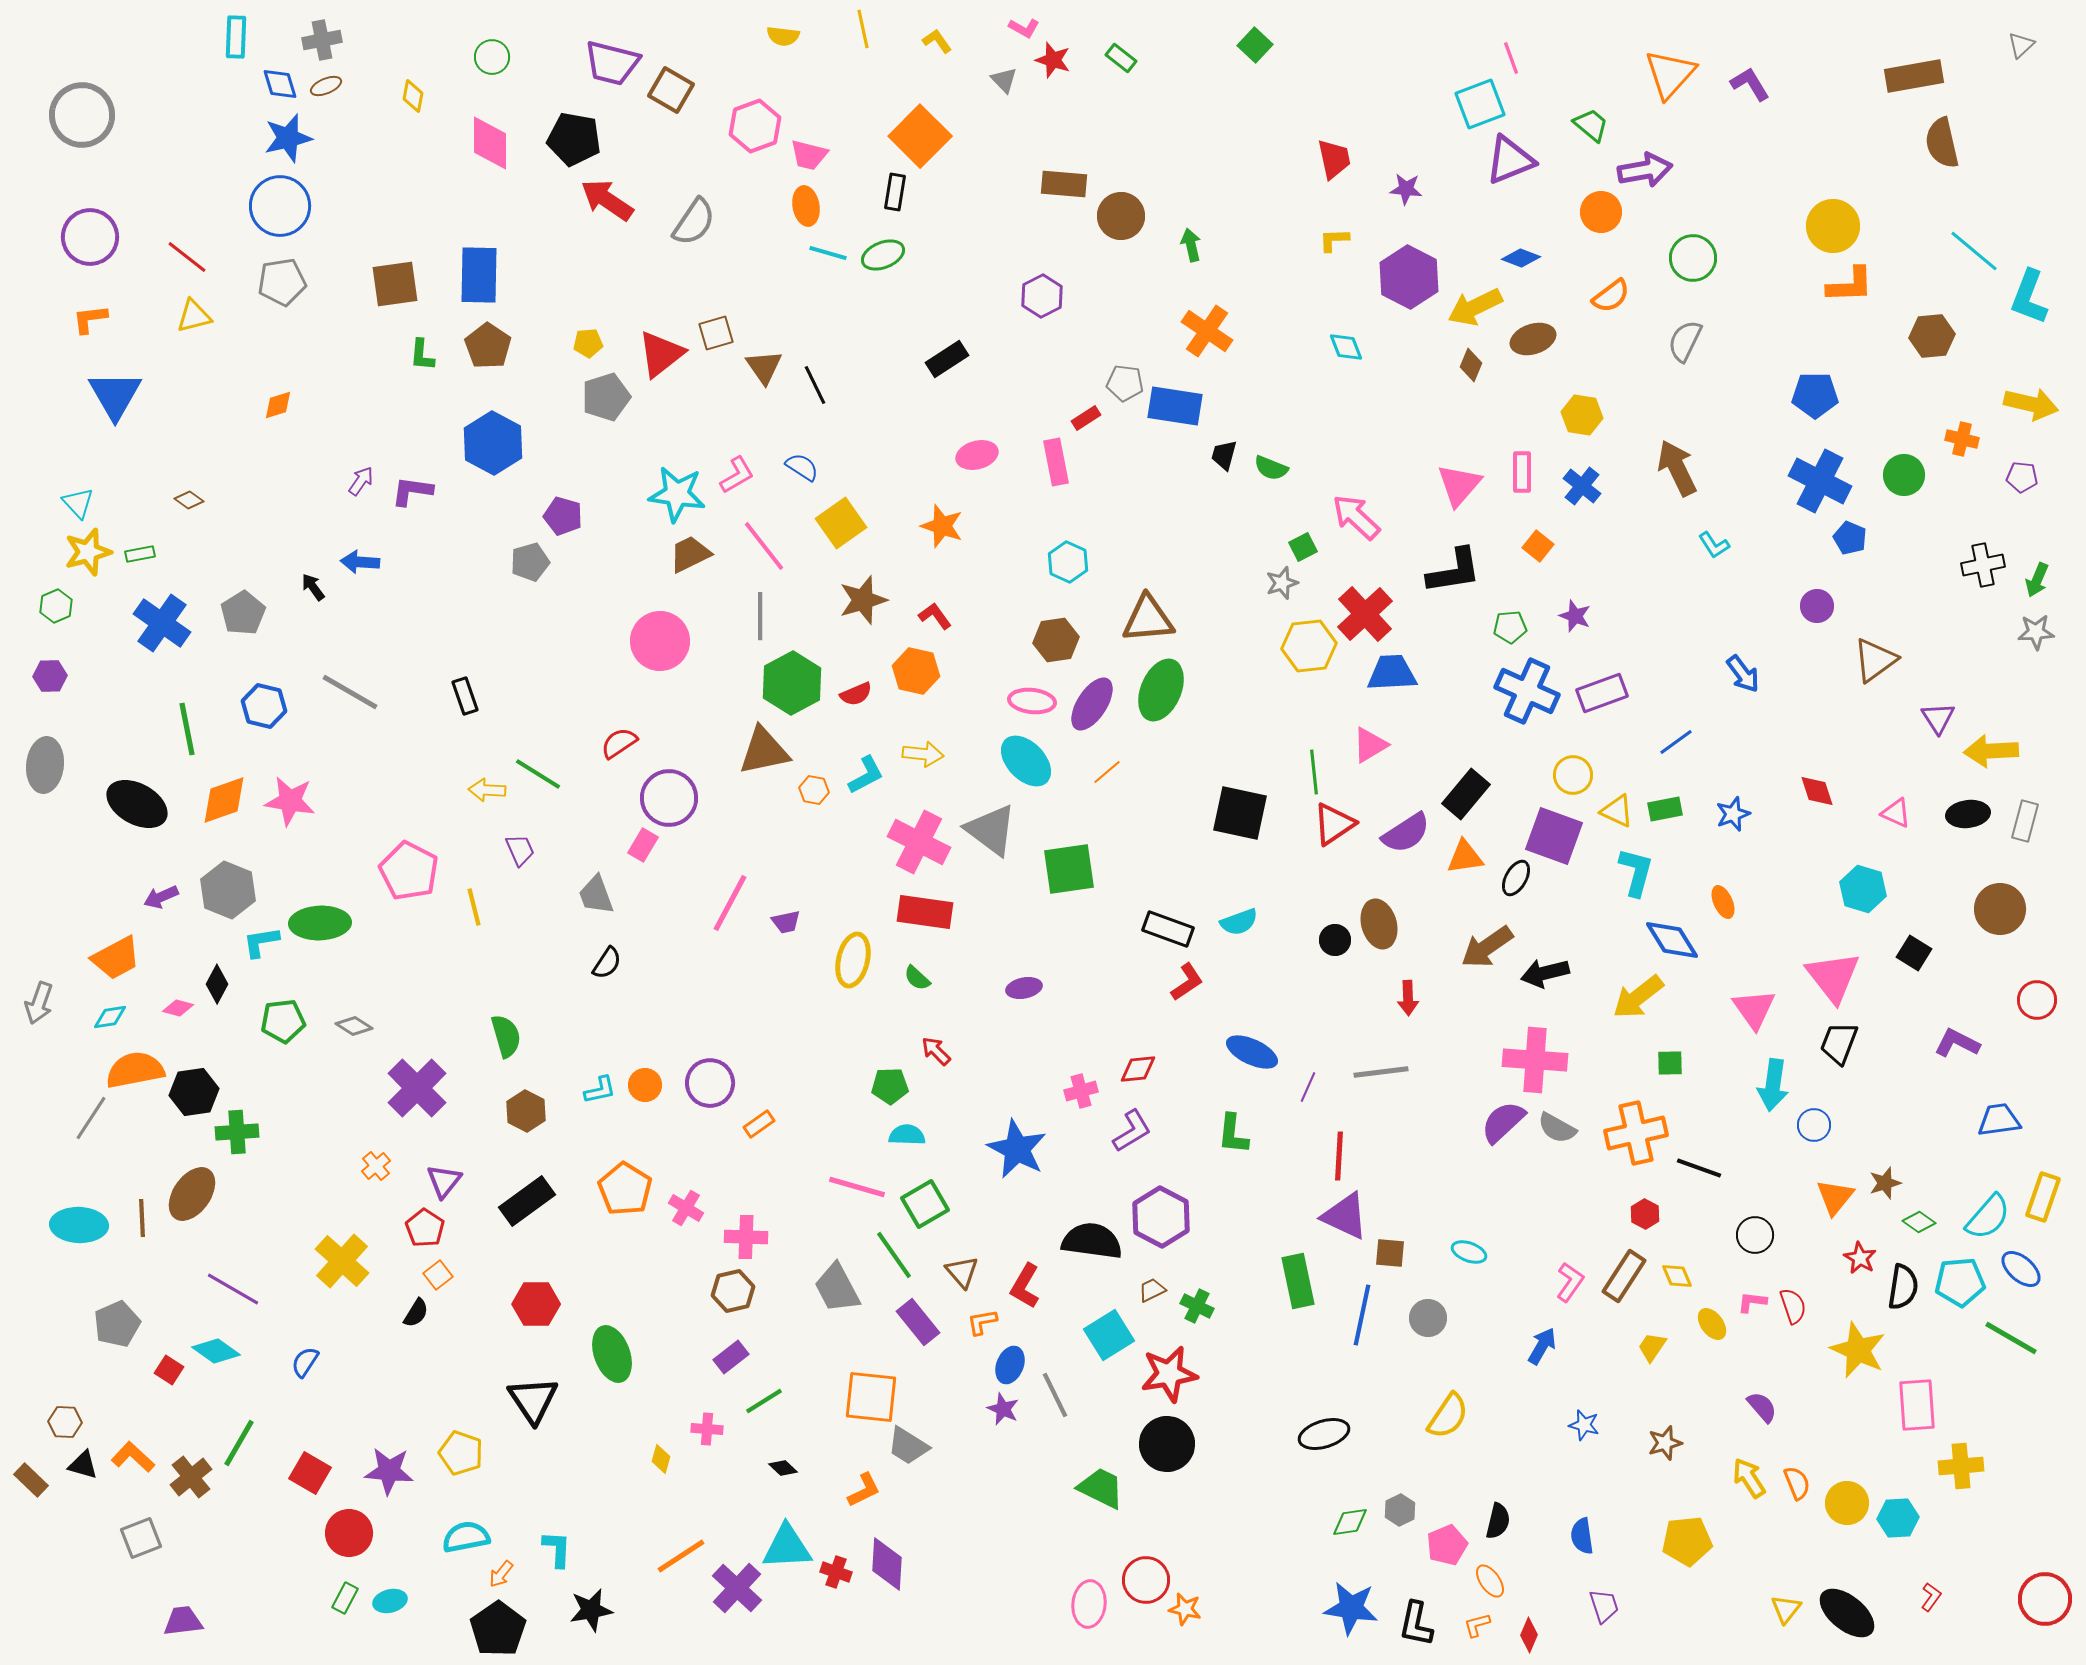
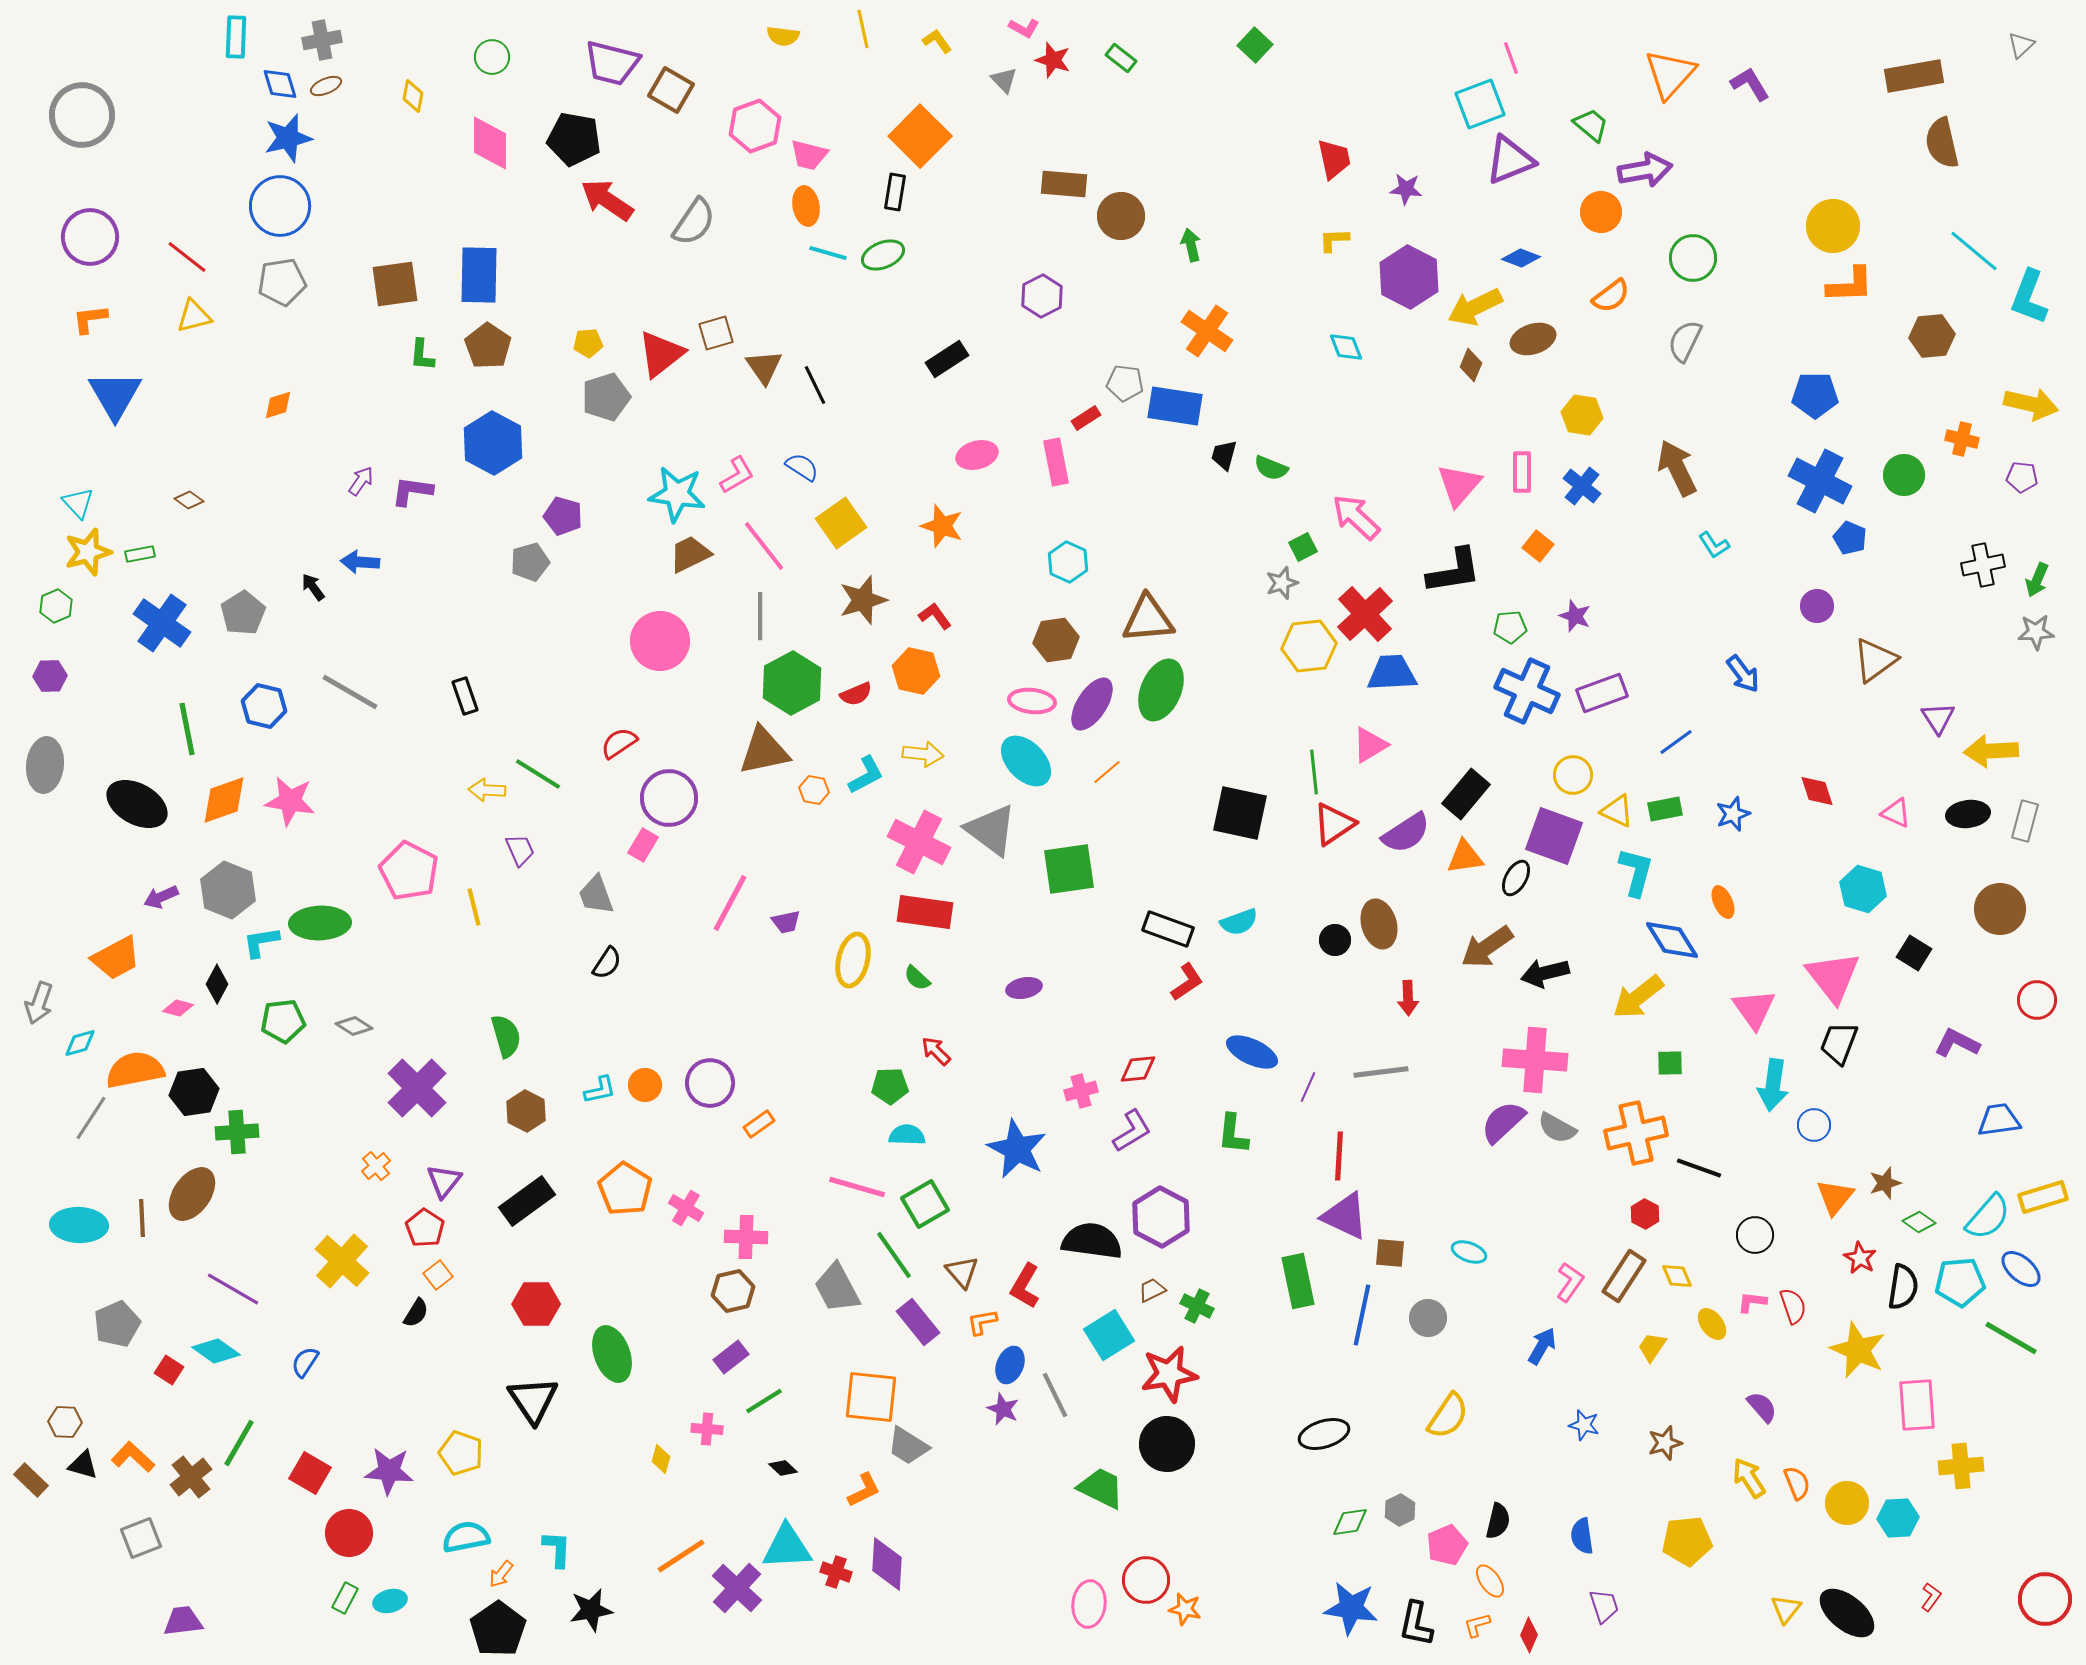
cyan diamond at (110, 1017): moved 30 px left, 26 px down; rotated 8 degrees counterclockwise
yellow rectangle at (2043, 1197): rotated 54 degrees clockwise
